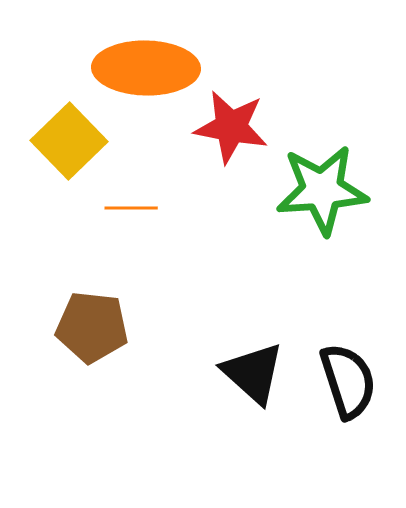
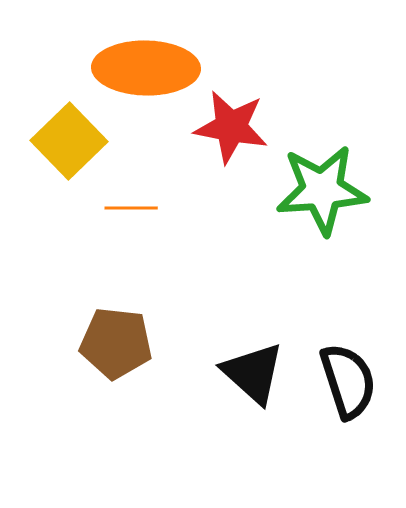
brown pentagon: moved 24 px right, 16 px down
